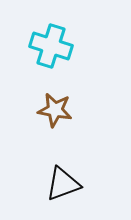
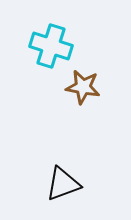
brown star: moved 28 px right, 23 px up
